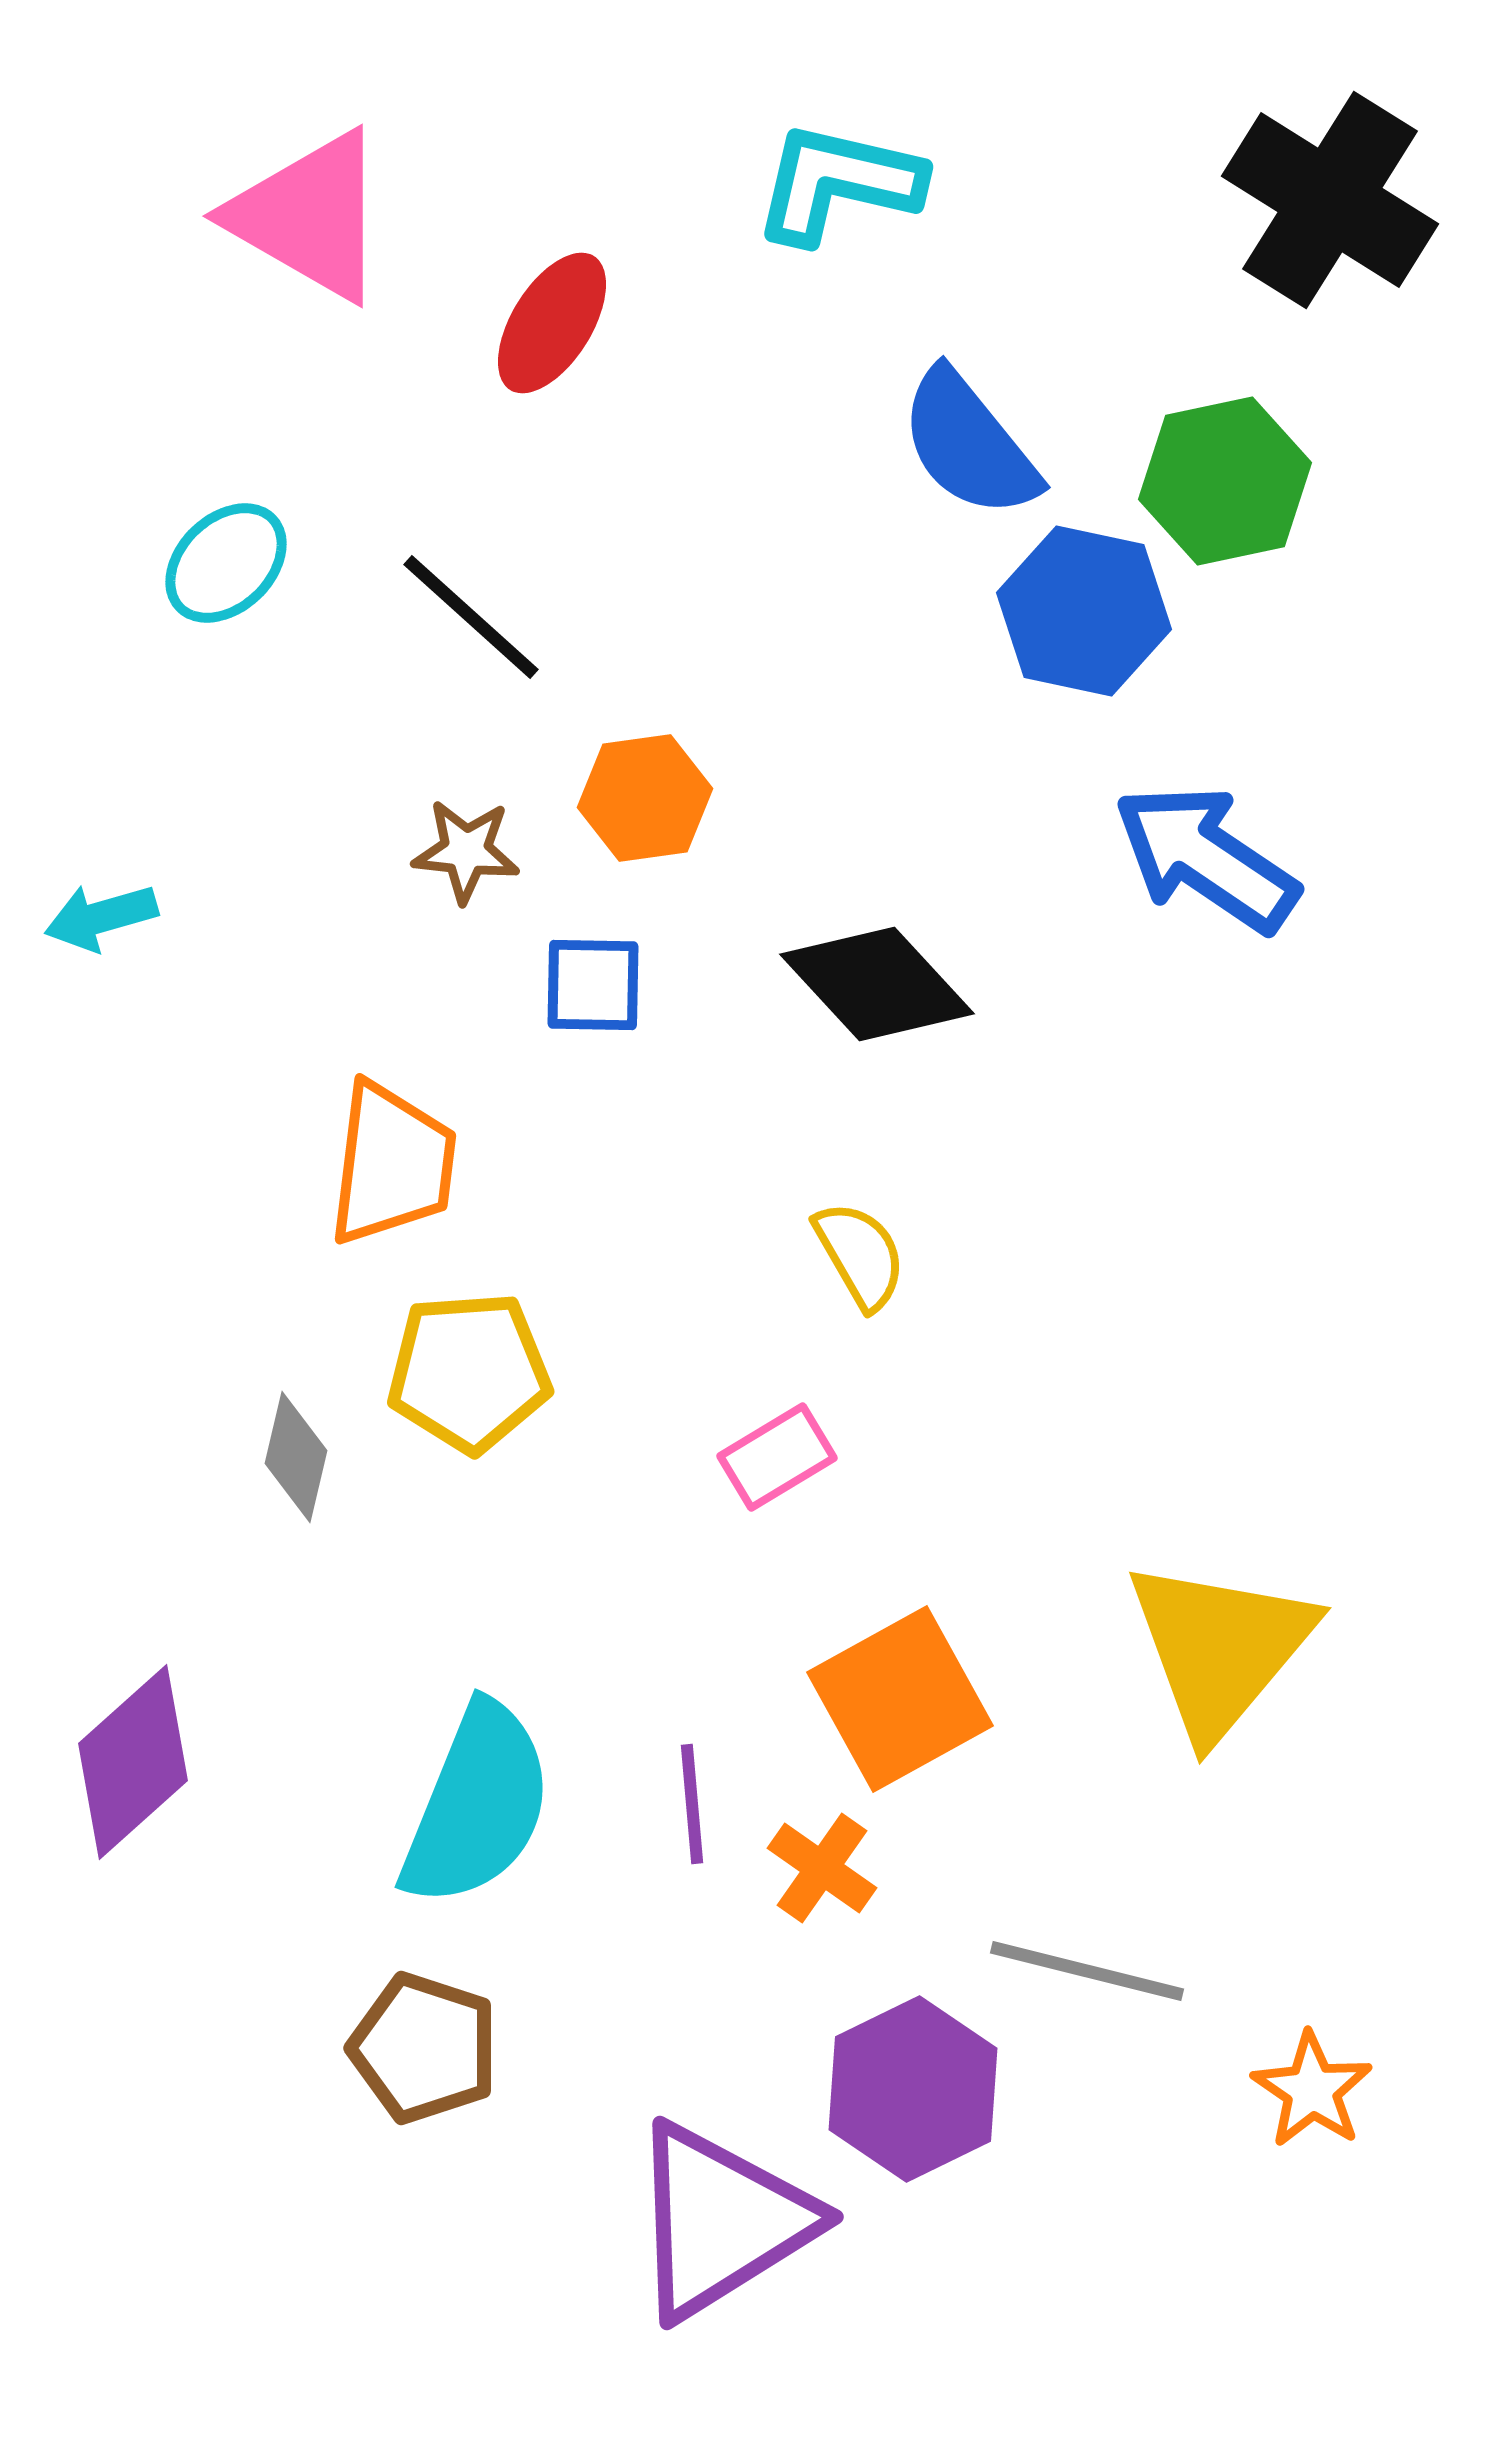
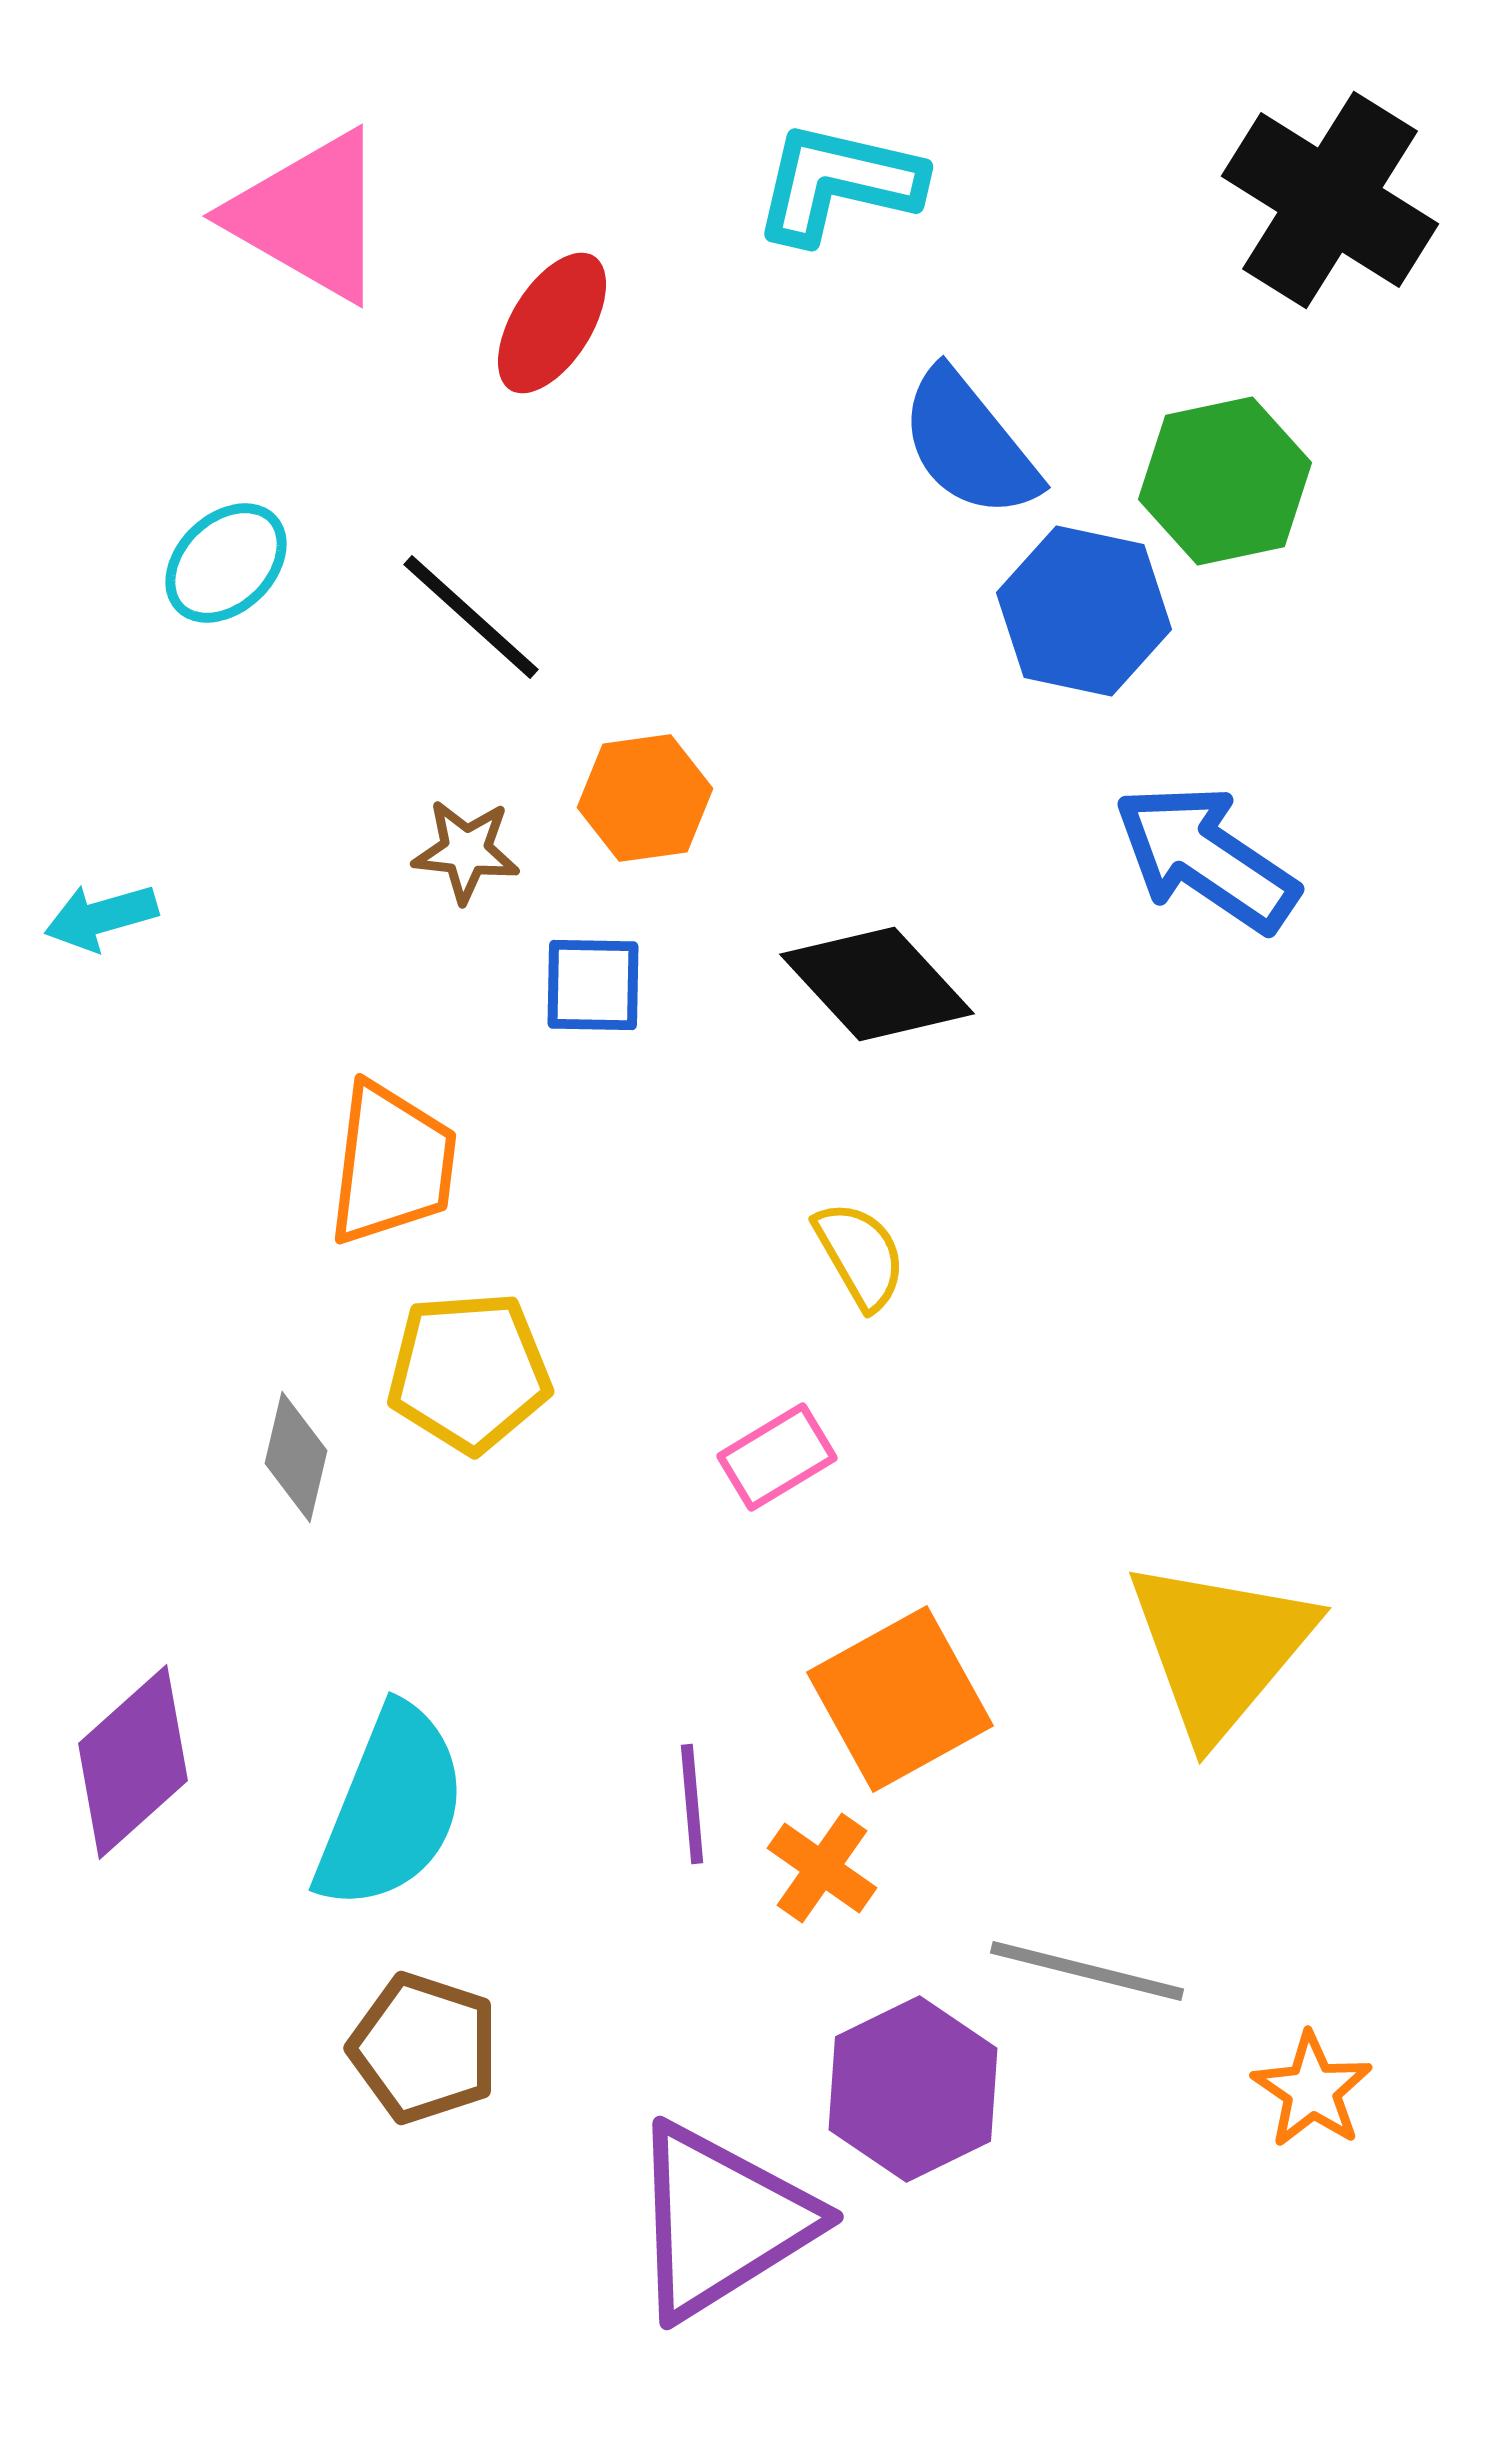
cyan semicircle: moved 86 px left, 3 px down
